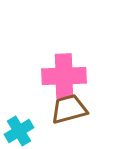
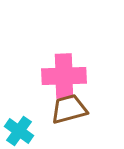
cyan cross: rotated 24 degrees counterclockwise
